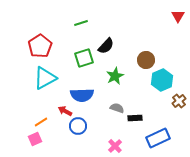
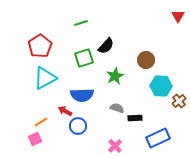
cyan hexagon: moved 1 px left, 6 px down; rotated 25 degrees clockwise
